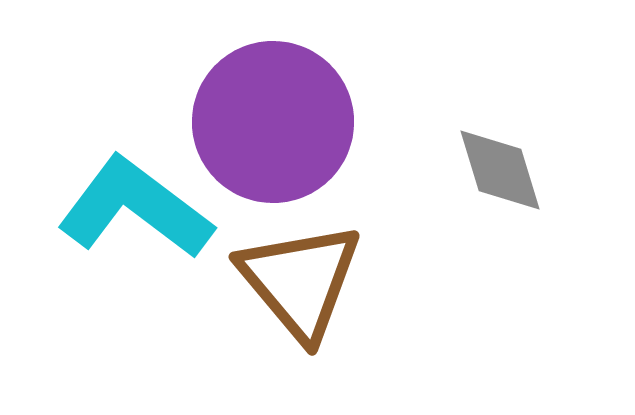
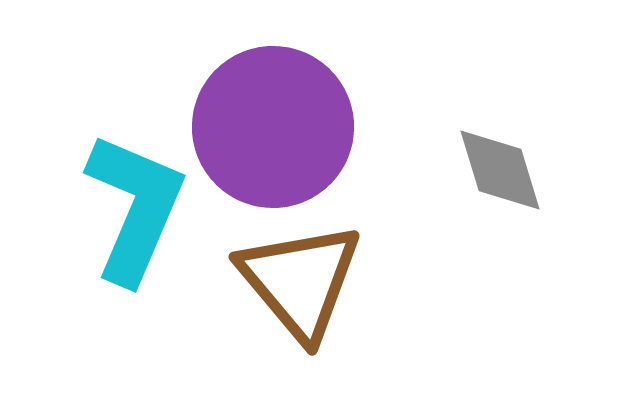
purple circle: moved 5 px down
cyan L-shape: rotated 76 degrees clockwise
